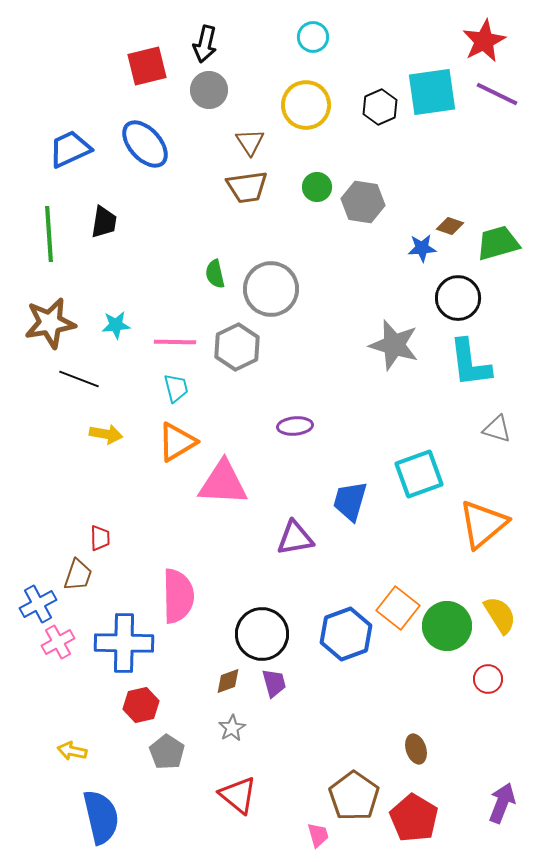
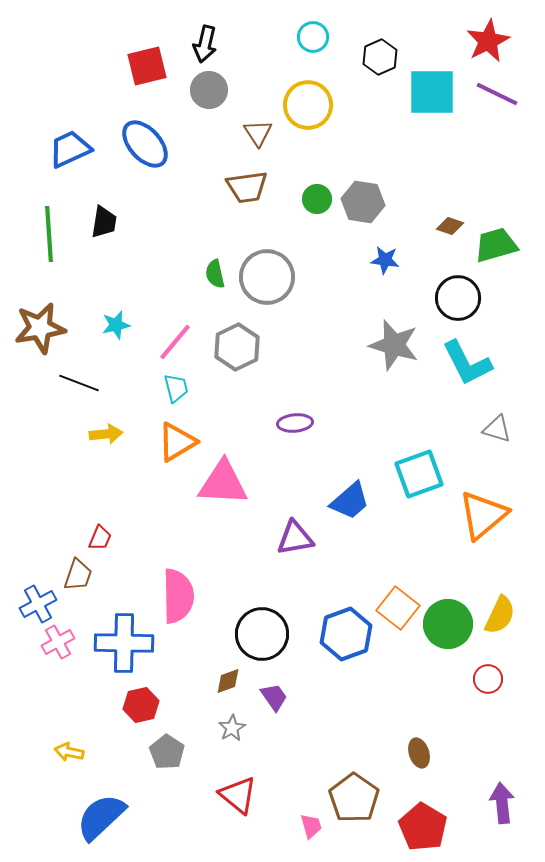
red star at (484, 41): moved 4 px right
cyan square at (432, 92): rotated 8 degrees clockwise
yellow circle at (306, 105): moved 2 px right
black hexagon at (380, 107): moved 50 px up
brown triangle at (250, 142): moved 8 px right, 9 px up
green circle at (317, 187): moved 12 px down
green trapezoid at (498, 243): moved 2 px left, 2 px down
blue star at (422, 248): moved 37 px left, 12 px down; rotated 12 degrees clockwise
gray circle at (271, 289): moved 4 px left, 12 px up
brown star at (50, 323): moved 10 px left, 5 px down
cyan star at (116, 325): rotated 8 degrees counterclockwise
pink line at (175, 342): rotated 51 degrees counterclockwise
cyan L-shape at (470, 363): moved 3 px left; rotated 20 degrees counterclockwise
black line at (79, 379): moved 4 px down
purple ellipse at (295, 426): moved 3 px up
yellow arrow at (106, 434): rotated 16 degrees counterclockwise
blue trapezoid at (350, 501): rotated 147 degrees counterclockwise
orange triangle at (483, 524): moved 9 px up
red trapezoid at (100, 538): rotated 24 degrees clockwise
yellow semicircle at (500, 615): rotated 57 degrees clockwise
green circle at (447, 626): moved 1 px right, 2 px up
purple trapezoid at (274, 683): moved 14 px down; rotated 20 degrees counterclockwise
brown ellipse at (416, 749): moved 3 px right, 4 px down
yellow arrow at (72, 751): moved 3 px left, 1 px down
brown pentagon at (354, 796): moved 2 px down
purple arrow at (502, 803): rotated 27 degrees counterclockwise
blue semicircle at (101, 817): rotated 120 degrees counterclockwise
red pentagon at (414, 818): moved 9 px right, 9 px down
pink trapezoid at (318, 835): moved 7 px left, 9 px up
